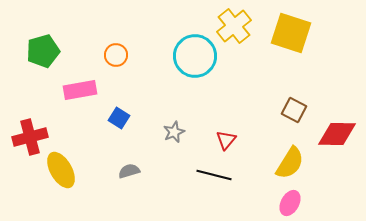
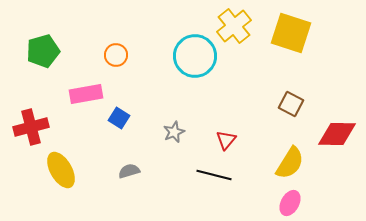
pink rectangle: moved 6 px right, 4 px down
brown square: moved 3 px left, 6 px up
red cross: moved 1 px right, 10 px up
